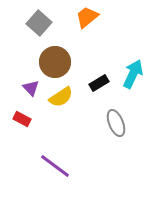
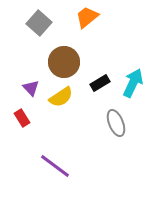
brown circle: moved 9 px right
cyan arrow: moved 9 px down
black rectangle: moved 1 px right
red rectangle: moved 1 px up; rotated 30 degrees clockwise
